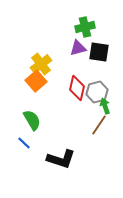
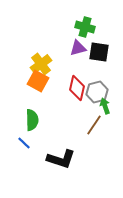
green cross: rotated 30 degrees clockwise
orange square: moved 2 px right; rotated 20 degrees counterclockwise
green semicircle: rotated 30 degrees clockwise
brown line: moved 5 px left
